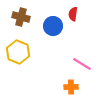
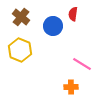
brown cross: rotated 24 degrees clockwise
yellow hexagon: moved 2 px right, 2 px up
